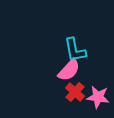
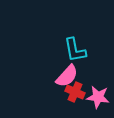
pink semicircle: moved 2 px left, 6 px down
red cross: rotated 18 degrees counterclockwise
